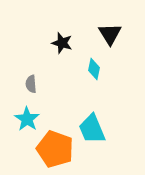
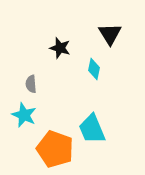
black star: moved 2 px left, 5 px down
cyan star: moved 3 px left, 4 px up; rotated 10 degrees counterclockwise
